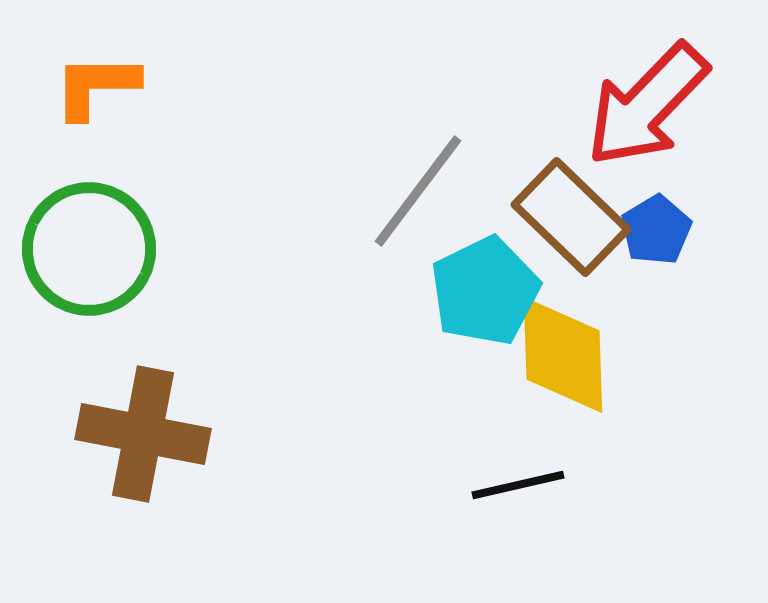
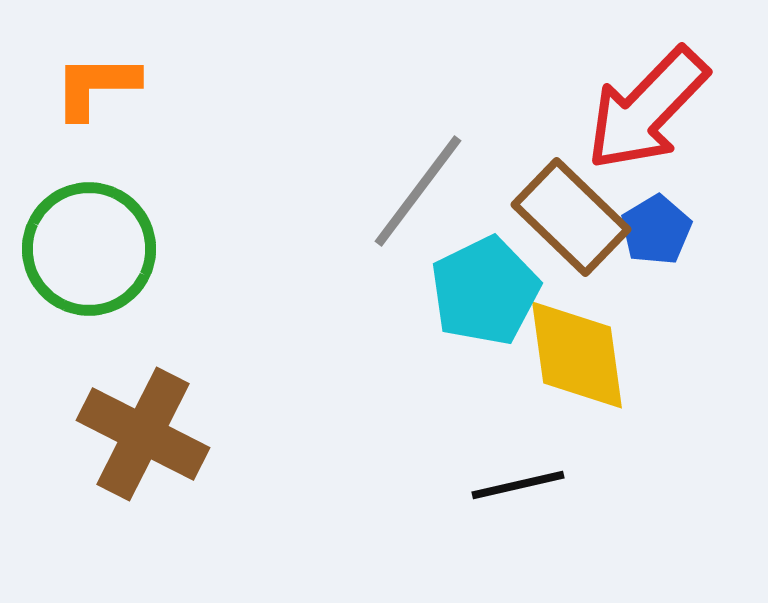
red arrow: moved 4 px down
yellow diamond: moved 14 px right; rotated 6 degrees counterclockwise
brown cross: rotated 16 degrees clockwise
